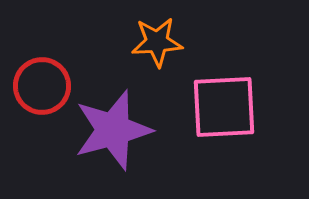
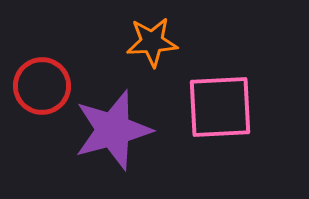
orange star: moved 5 px left
pink square: moved 4 px left
